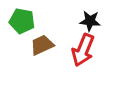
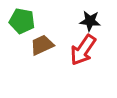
red arrow: rotated 12 degrees clockwise
